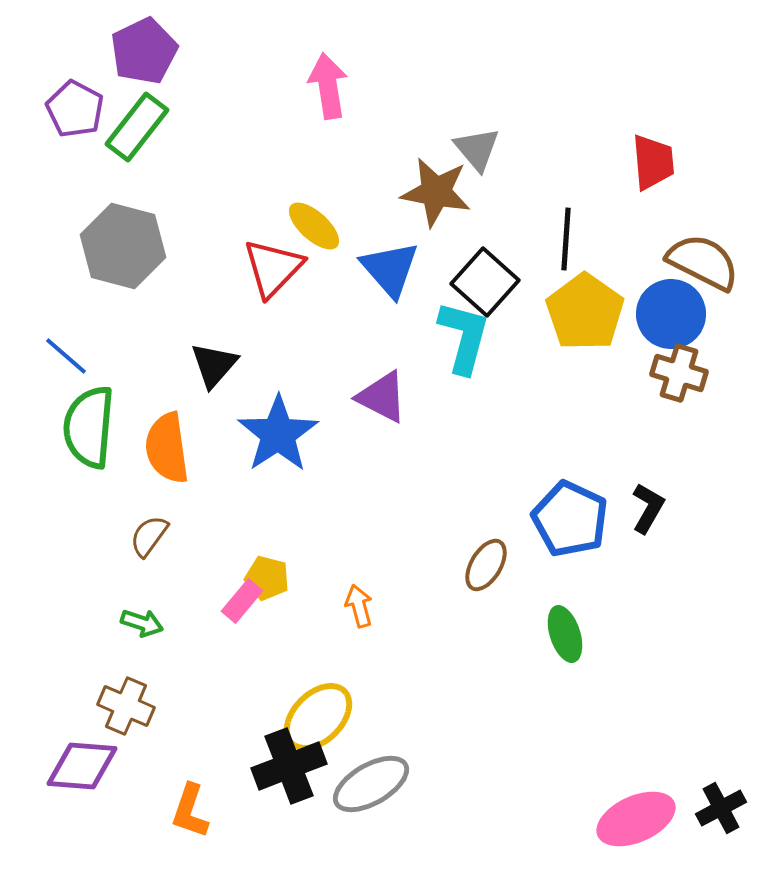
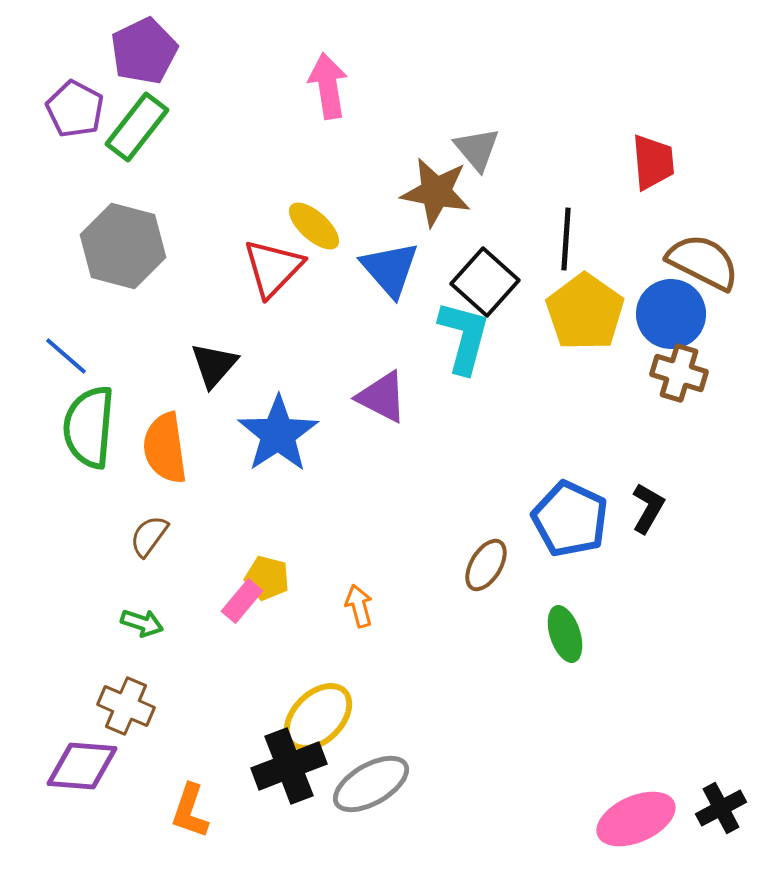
orange semicircle at (167, 448): moved 2 px left
